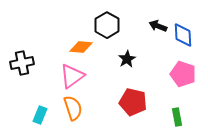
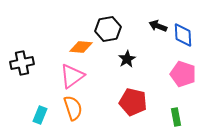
black hexagon: moved 1 px right, 4 px down; rotated 20 degrees clockwise
green rectangle: moved 1 px left
